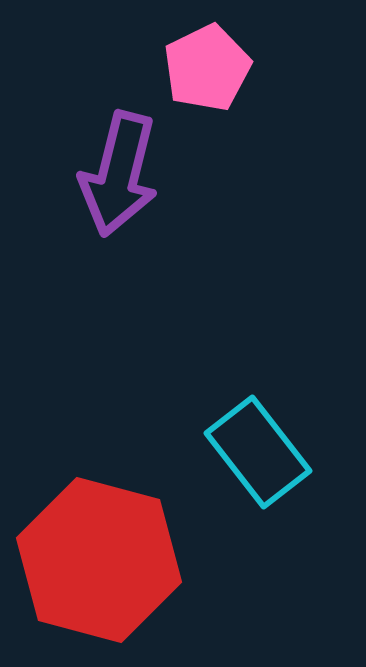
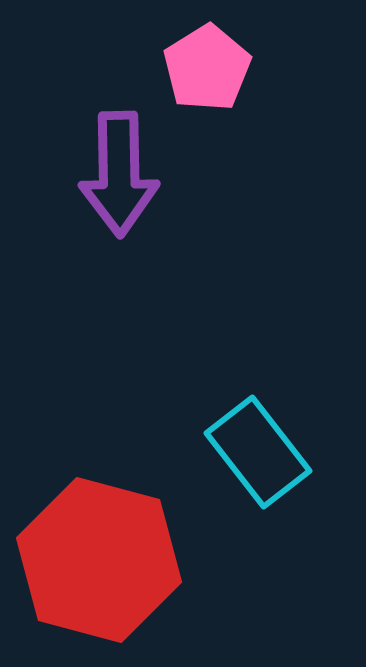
pink pentagon: rotated 6 degrees counterclockwise
purple arrow: rotated 15 degrees counterclockwise
